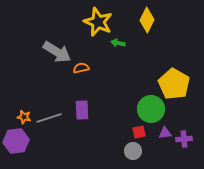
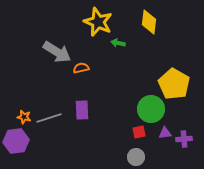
yellow diamond: moved 2 px right, 2 px down; rotated 20 degrees counterclockwise
gray circle: moved 3 px right, 6 px down
